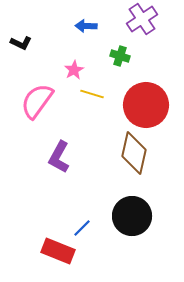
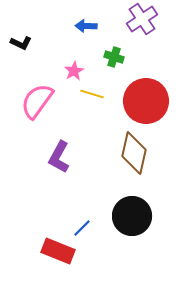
green cross: moved 6 px left, 1 px down
pink star: moved 1 px down
red circle: moved 4 px up
